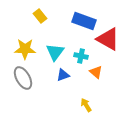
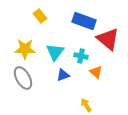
red triangle: rotated 10 degrees clockwise
